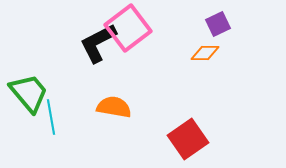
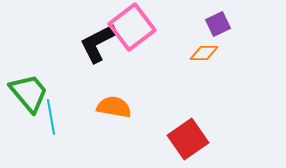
pink square: moved 4 px right, 1 px up
orange diamond: moved 1 px left
